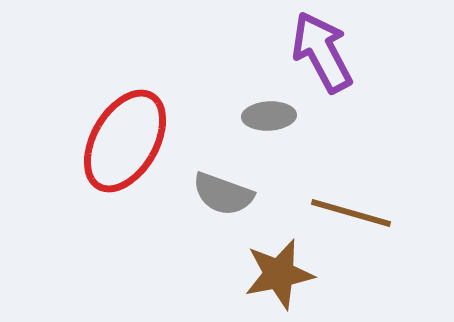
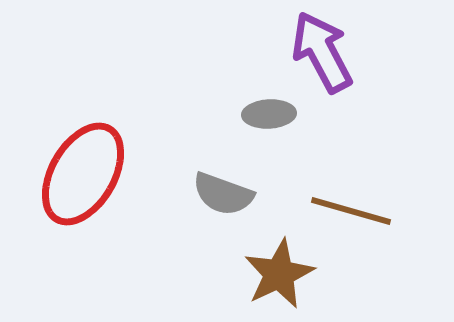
gray ellipse: moved 2 px up
red ellipse: moved 42 px left, 33 px down
brown line: moved 2 px up
brown star: rotated 14 degrees counterclockwise
